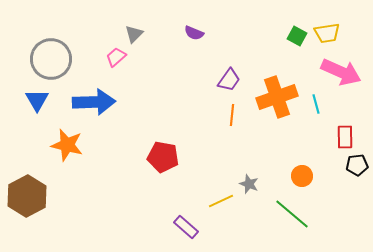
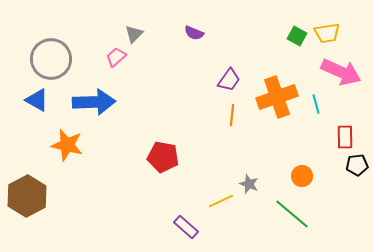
blue triangle: rotated 30 degrees counterclockwise
